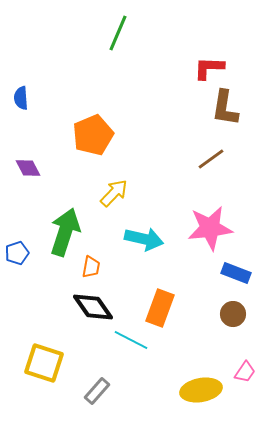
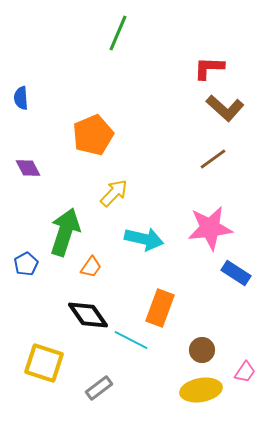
brown L-shape: rotated 57 degrees counterclockwise
brown line: moved 2 px right
blue pentagon: moved 9 px right, 11 px down; rotated 10 degrees counterclockwise
orange trapezoid: rotated 25 degrees clockwise
blue rectangle: rotated 12 degrees clockwise
black diamond: moved 5 px left, 8 px down
brown circle: moved 31 px left, 36 px down
gray rectangle: moved 2 px right, 3 px up; rotated 12 degrees clockwise
